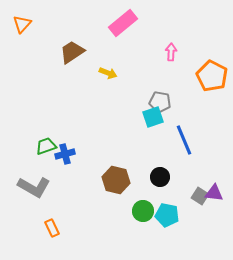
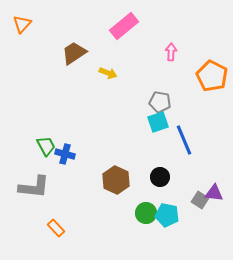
pink rectangle: moved 1 px right, 3 px down
brown trapezoid: moved 2 px right, 1 px down
cyan square: moved 5 px right, 5 px down
green trapezoid: rotated 80 degrees clockwise
blue cross: rotated 30 degrees clockwise
brown hexagon: rotated 12 degrees clockwise
gray L-shape: rotated 24 degrees counterclockwise
gray square: moved 4 px down
green circle: moved 3 px right, 2 px down
orange rectangle: moved 4 px right; rotated 18 degrees counterclockwise
